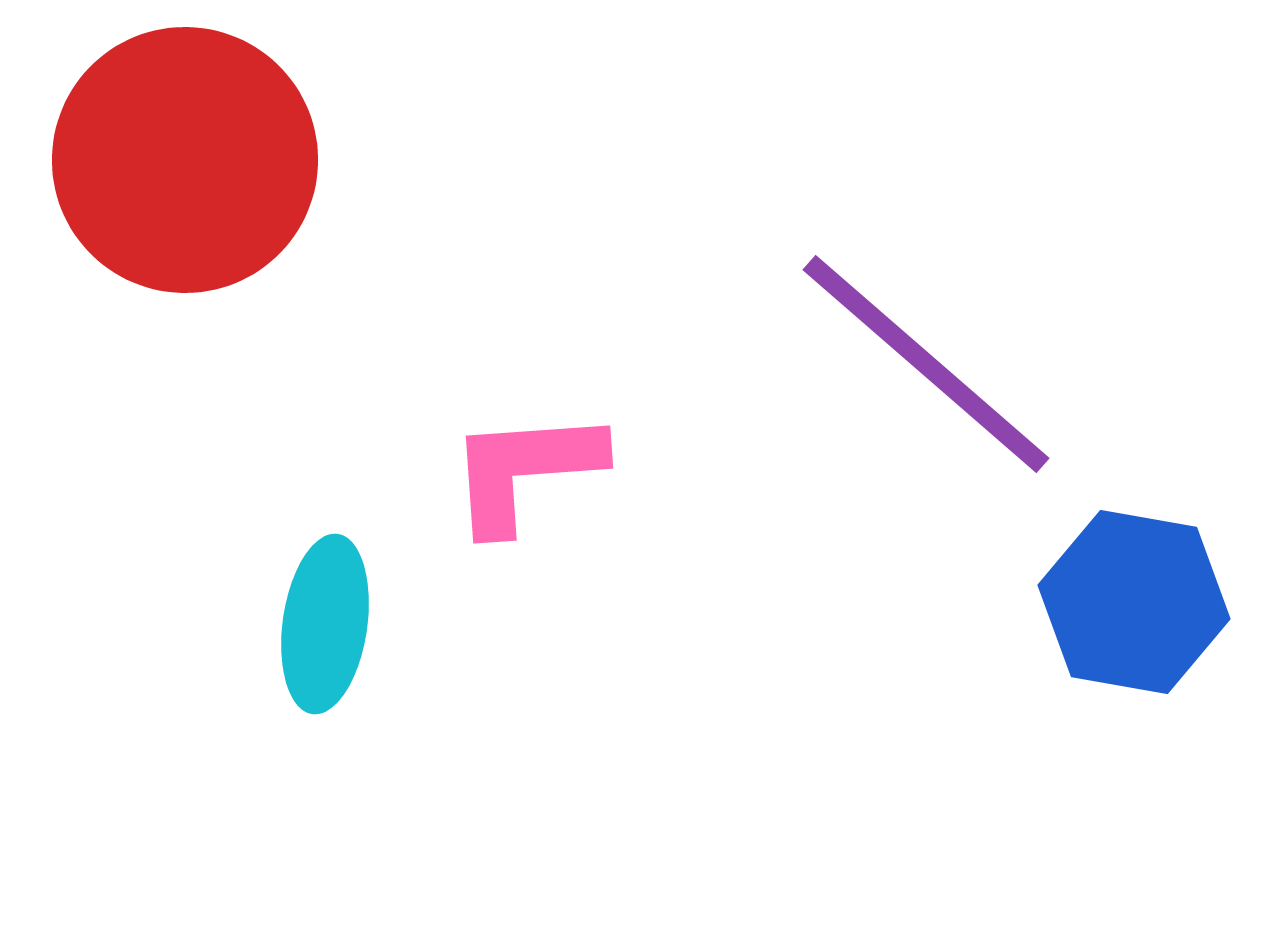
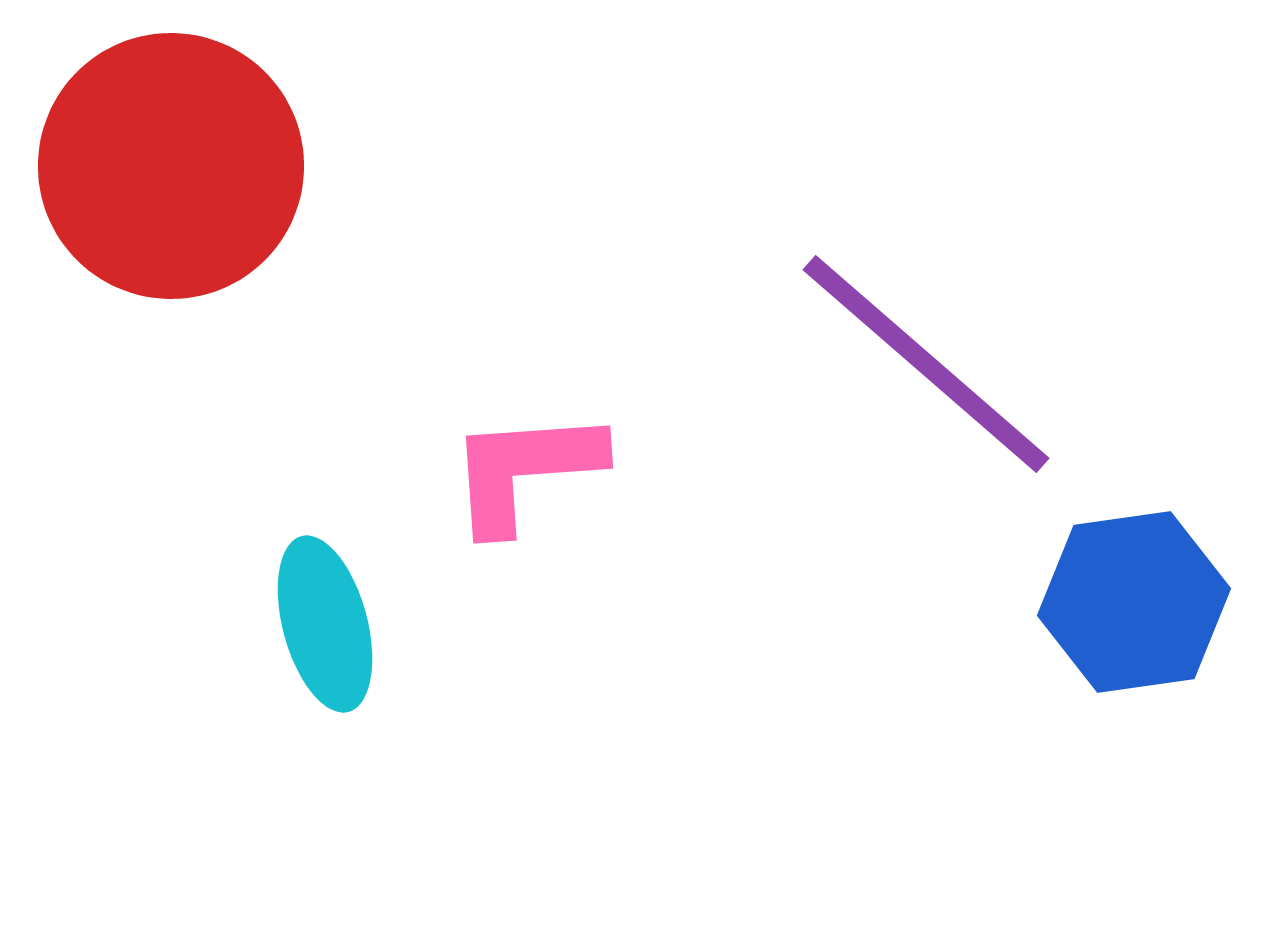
red circle: moved 14 px left, 6 px down
blue hexagon: rotated 18 degrees counterclockwise
cyan ellipse: rotated 23 degrees counterclockwise
